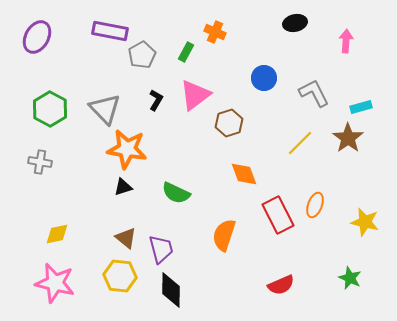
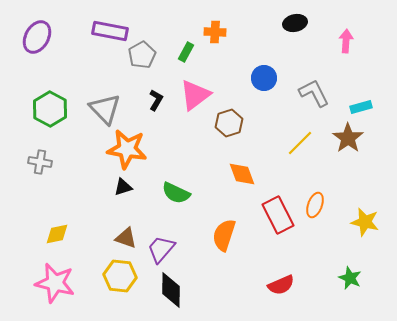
orange cross: rotated 20 degrees counterclockwise
orange diamond: moved 2 px left
brown triangle: rotated 20 degrees counterclockwise
purple trapezoid: rotated 124 degrees counterclockwise
